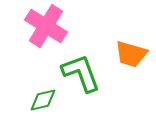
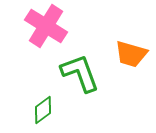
green L-shape: moved 1 px left
green diamond: moved 10 px down; rotated 24 degrees counterclockwise
